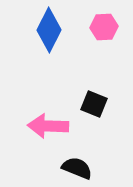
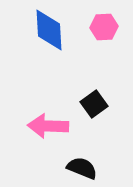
blue diamond: rotated 30 degrees counterclockwise
black square: rotated 32 degrees clockwise
black semicircle: moved 5 px right
